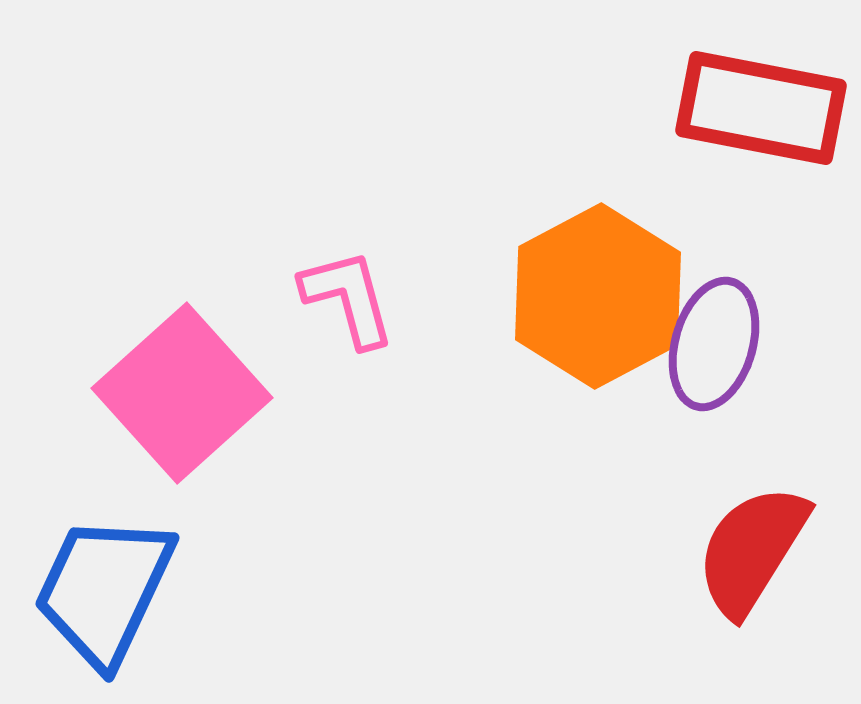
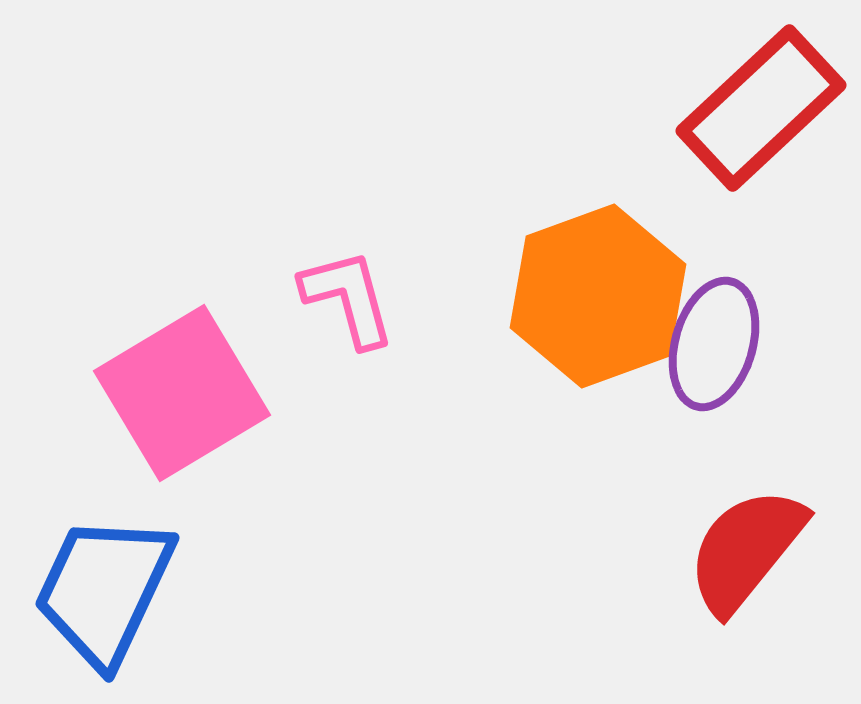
red rectangle: rotated 54 degrees counterclockwise
orange hexagon: rotated 8 degrees clockwise
pink square: rotated 11 degrees clockwise
red semicircle: moved 6 px left; rotated 7 degrees clockwise
